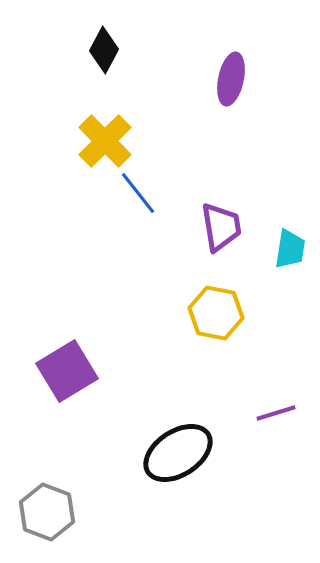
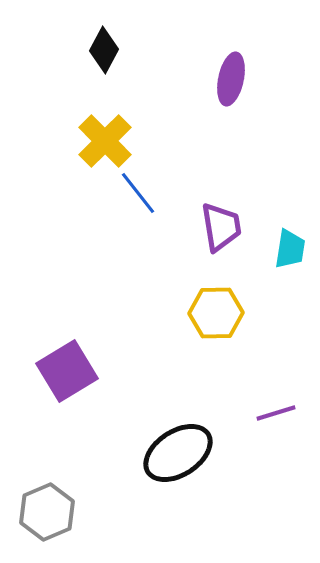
yellow hexagon: rotated 12 degrees counterclockwise
gray hexagon: rotated 16 degrees clockwise
